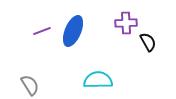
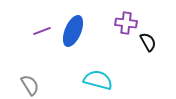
purple cross: rotated 10 degrees clockwise
cyan semicircle: rotated 16 degrees clockwise
